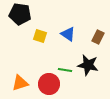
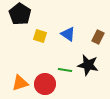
black pentagon: rotated 25 degrees clockwise
red circle: moved 4 px left
